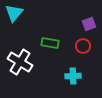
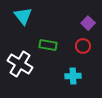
cyan triangle: moved 9 px right, 3 px down; rotated 18 degrees counterclockwise
purple square: moved 1 px left, 1 px up; rotated 24 degrees counterclockwise
green rectangle: moved 2 px left, 2 px down
white cross: moved 2 px down
